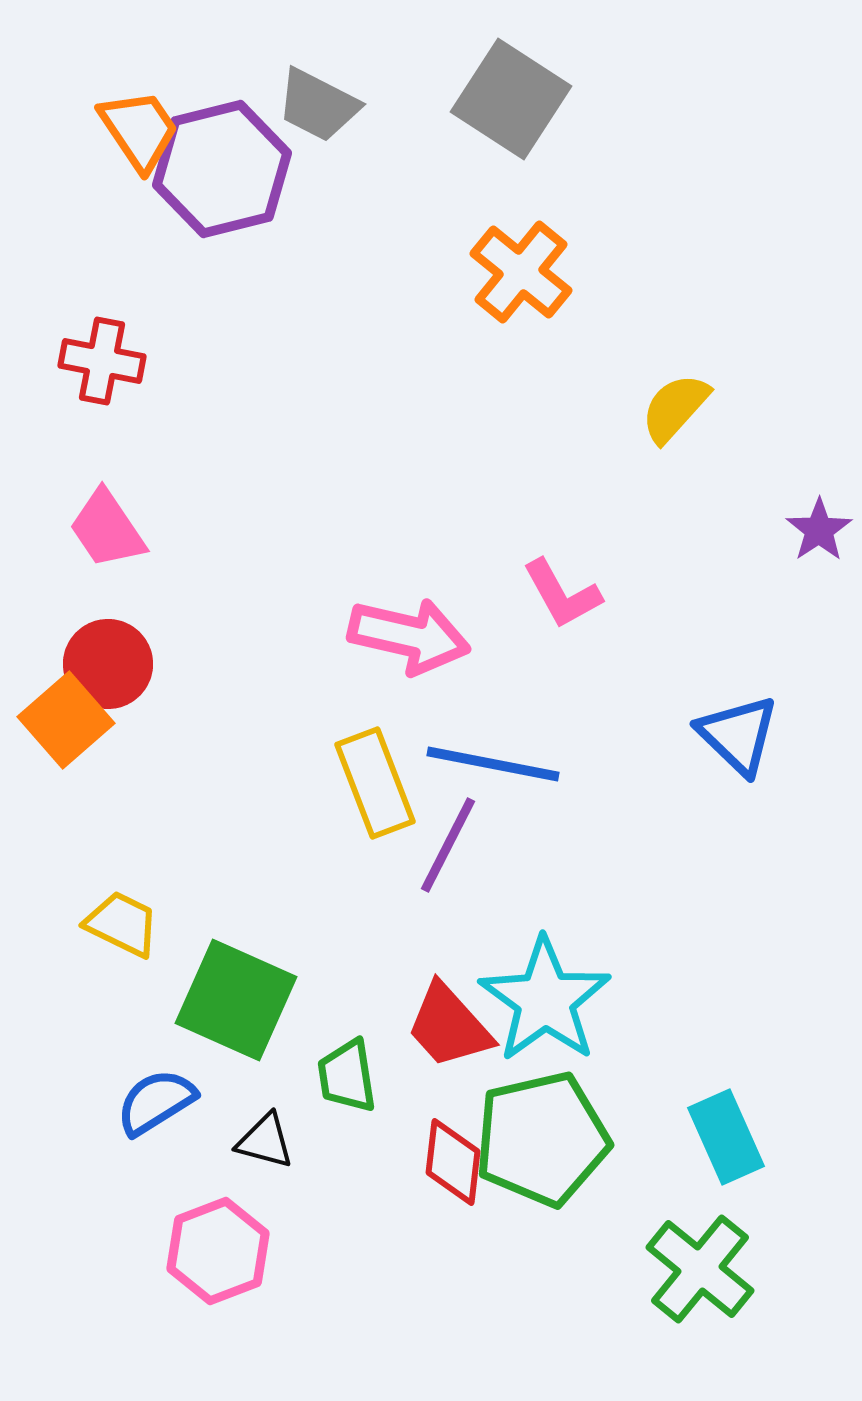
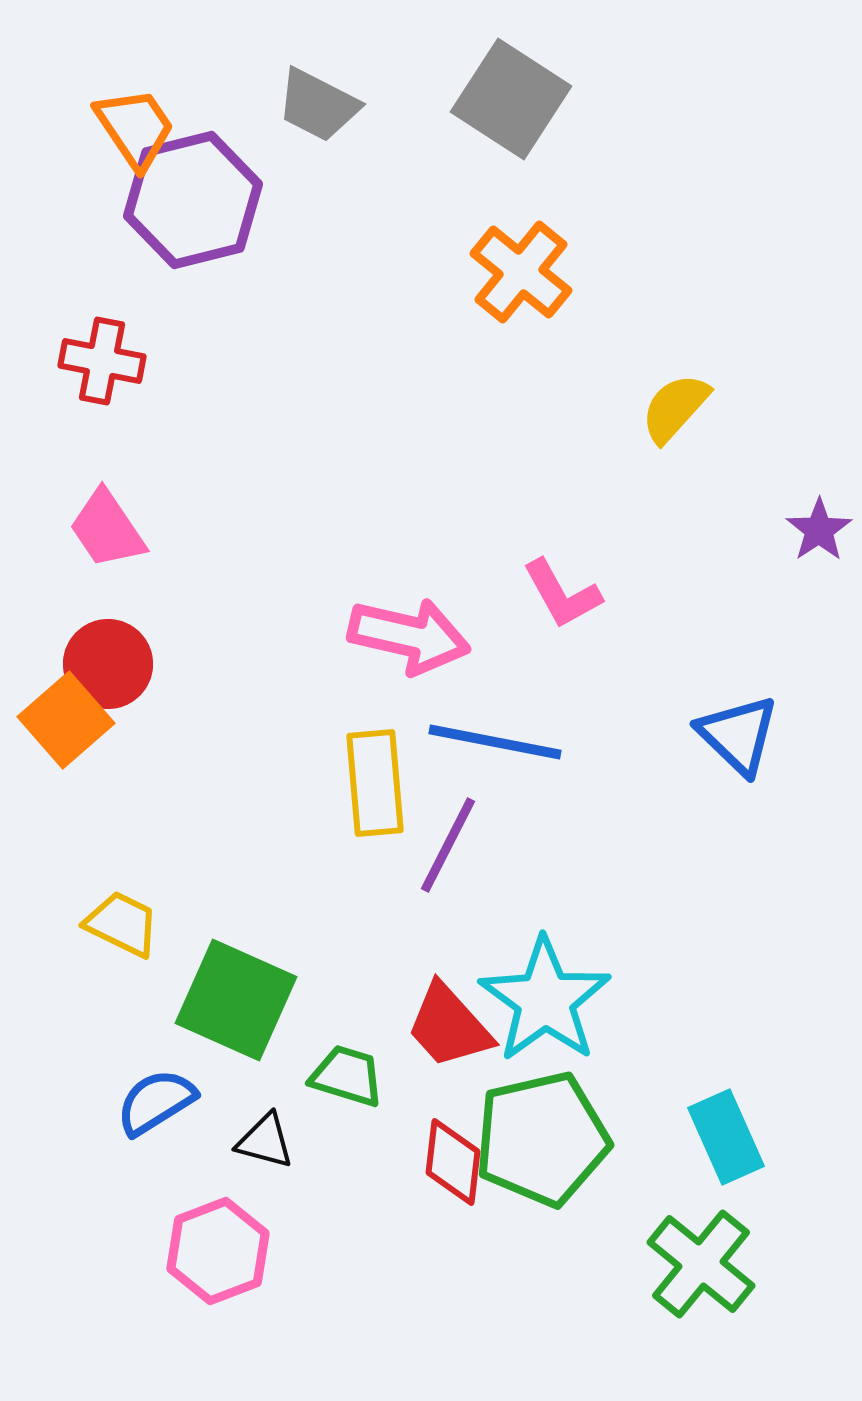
orange trapezoid: moved 4 px left, 2 px up
purple hexagon: moved 29 px left, 31 px down
blue line: moved 2 px right, 22 px up
yellow rectangle: rotated 16 degrees clockwise
green trapezoid: rotated 116 degrees clockwise
green cross: moved 1 px right, 5 px up
